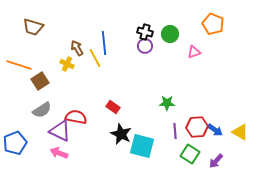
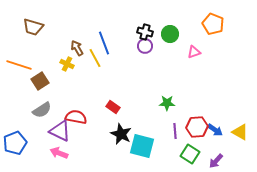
blue line: rotated 15 degrees counterclockwise
